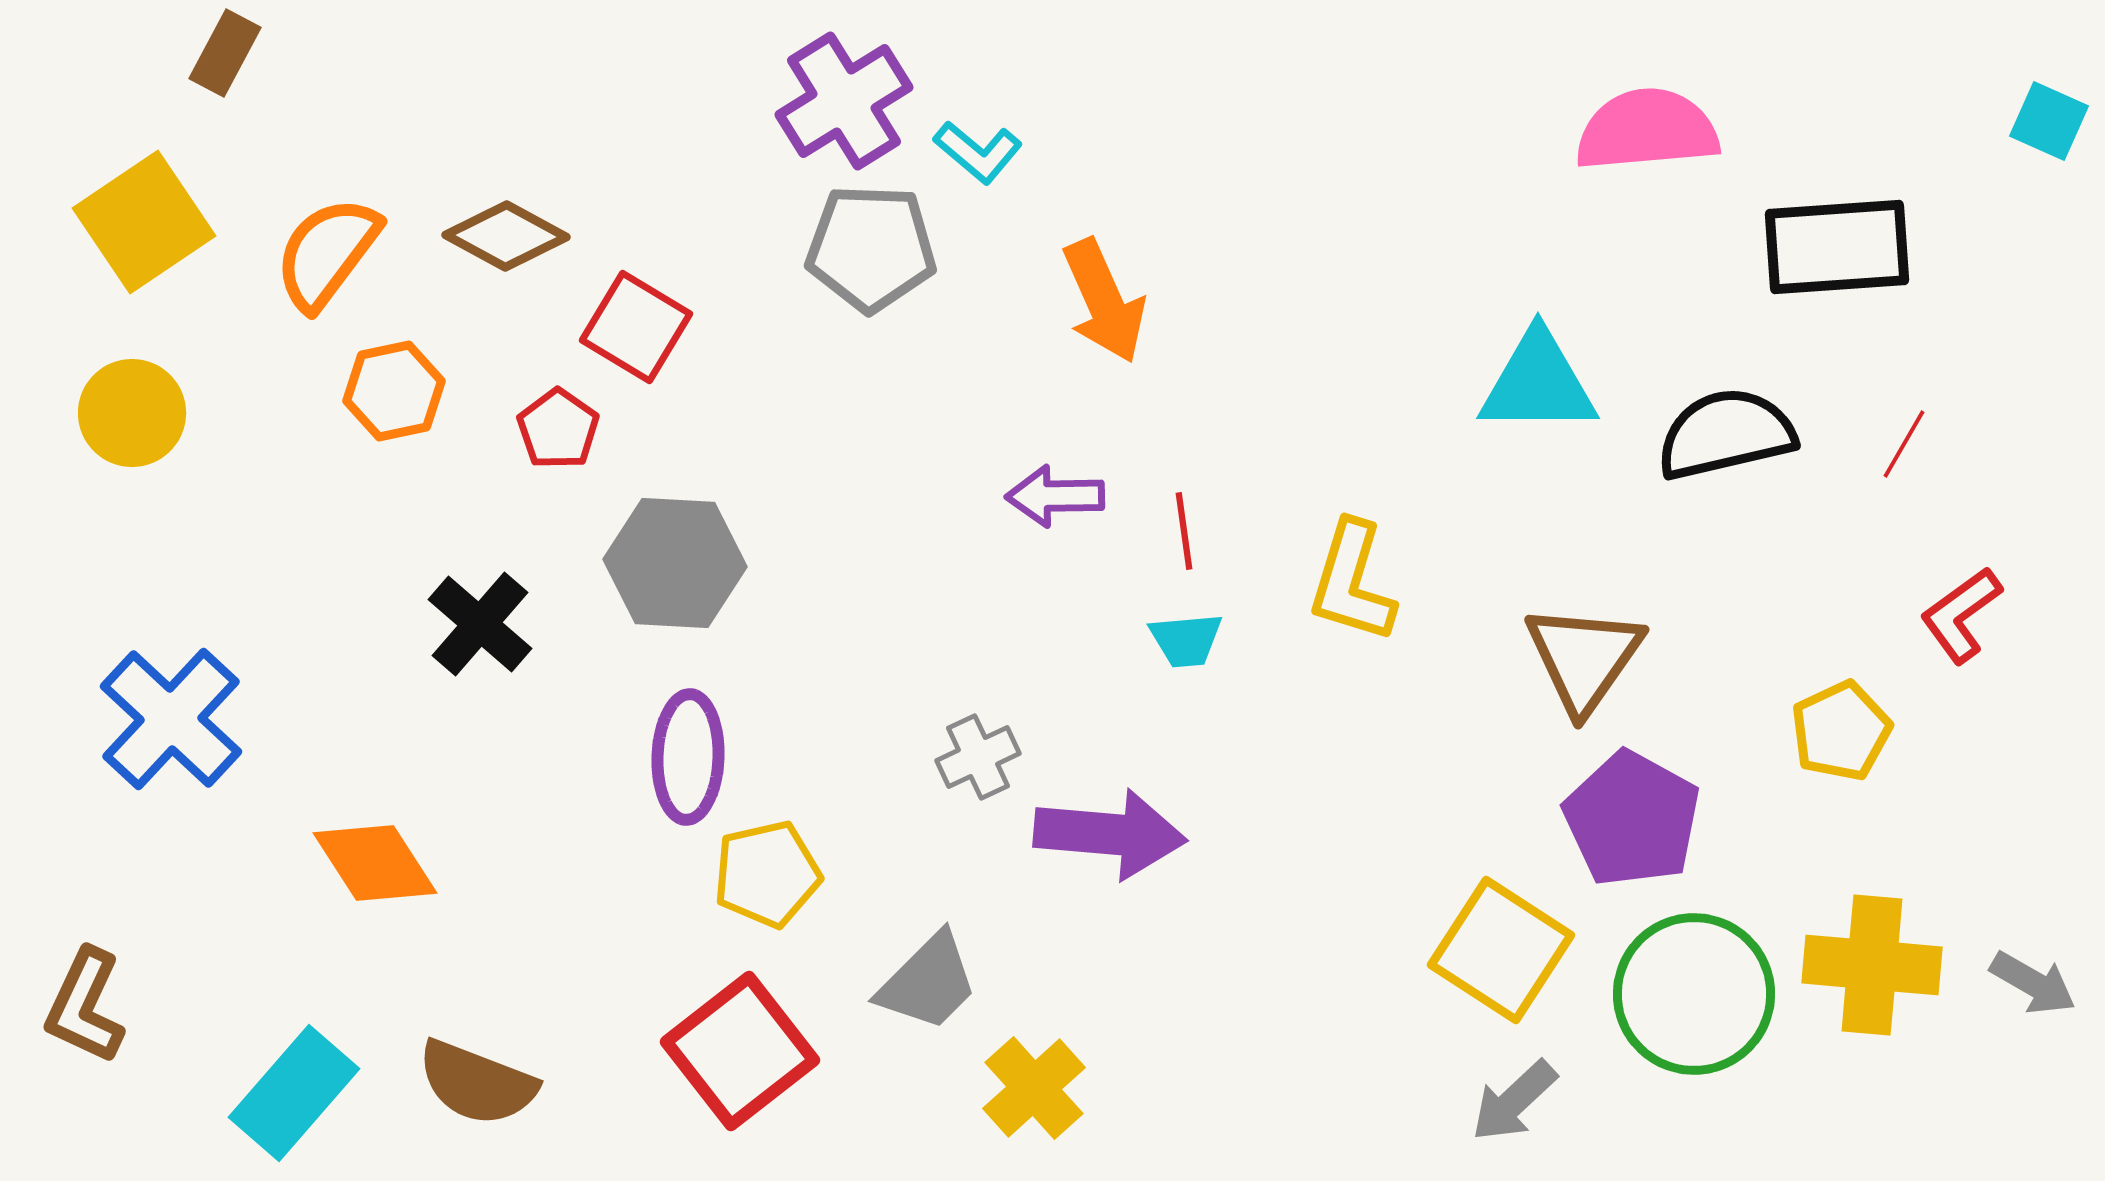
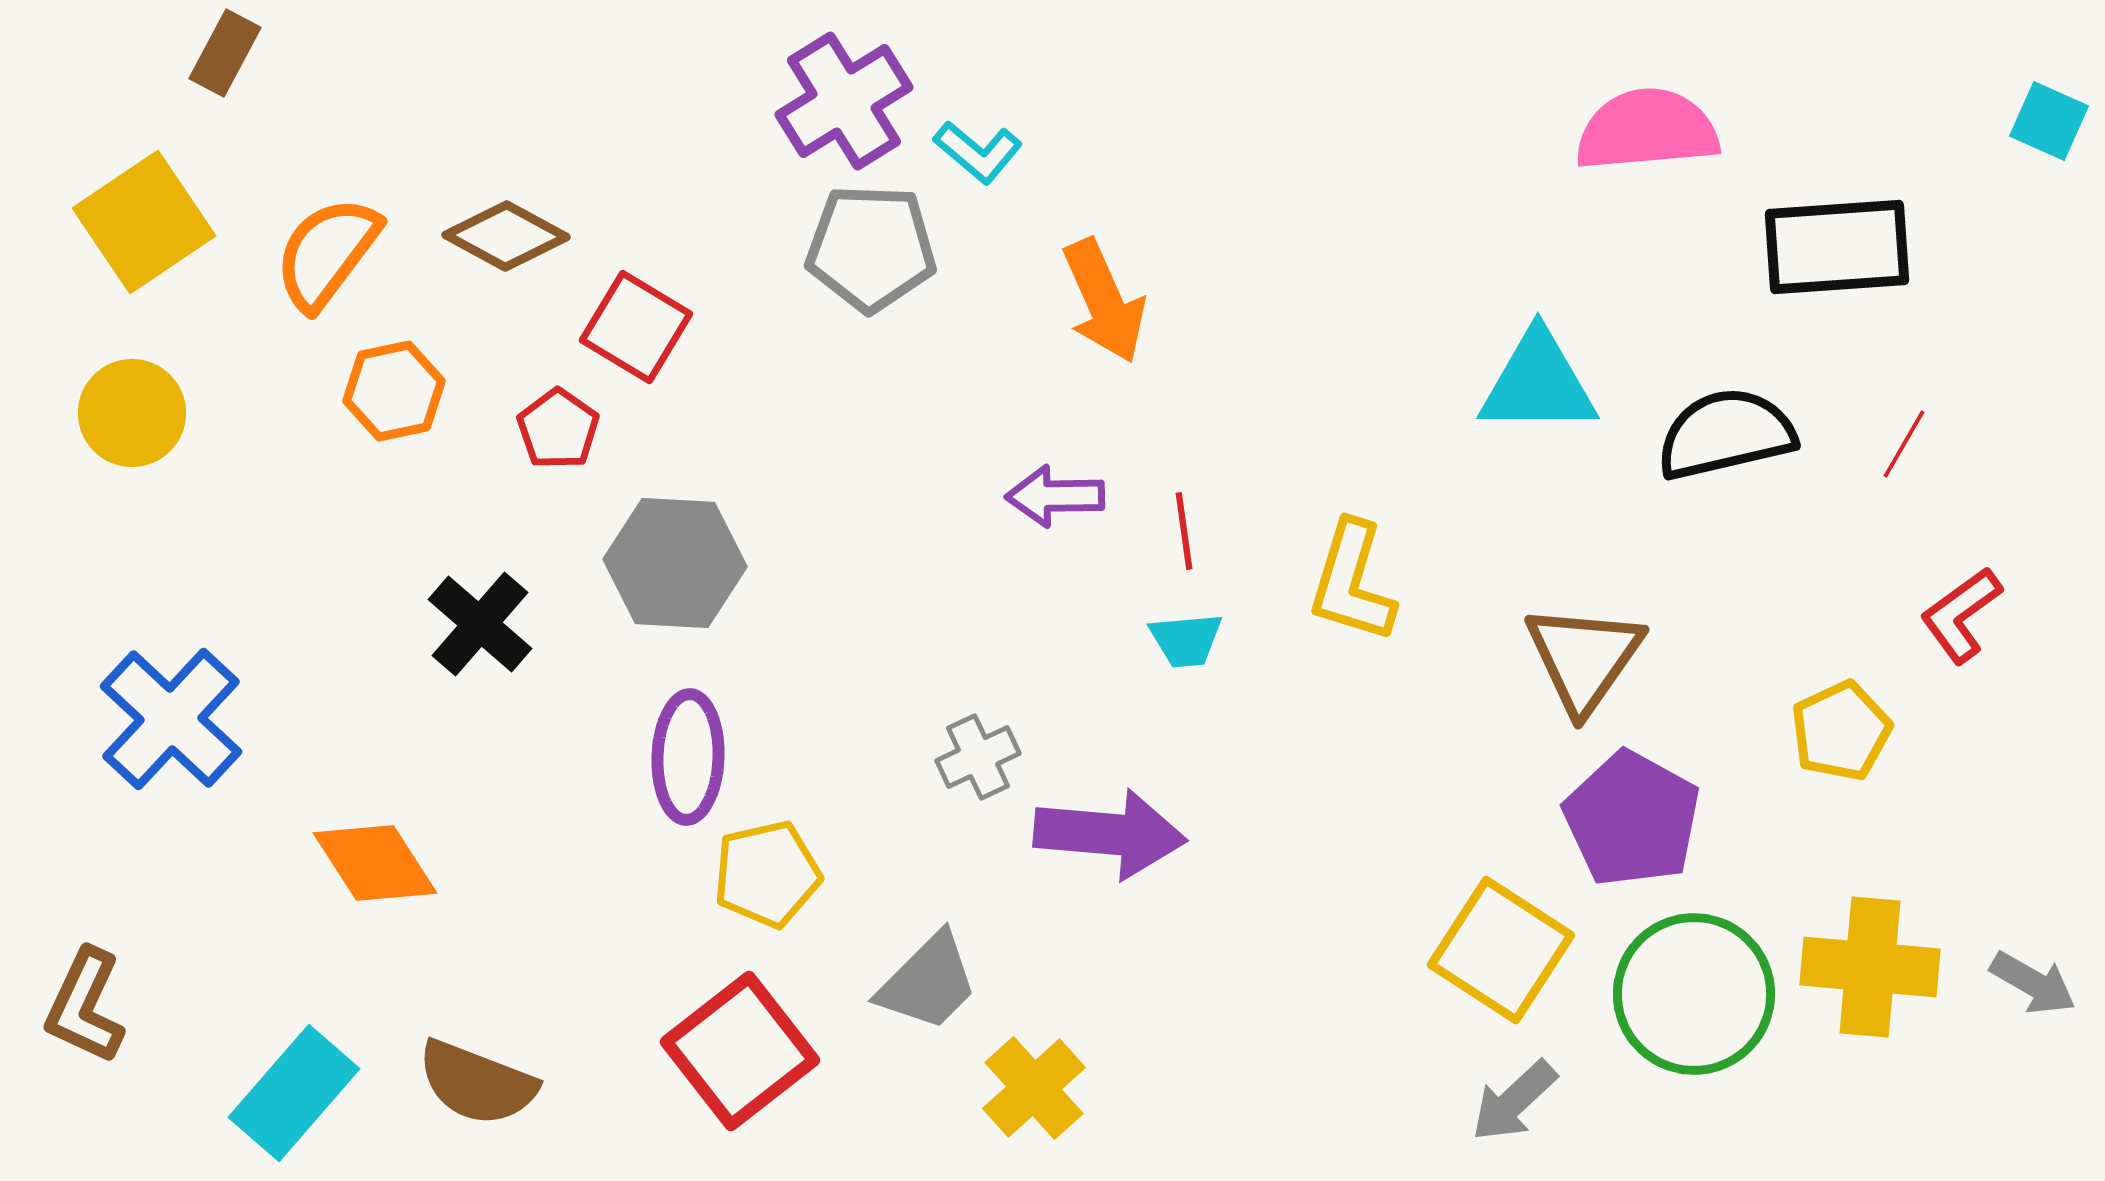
yellow cross at (1872, 965): moved 2 px left, 2 px down
